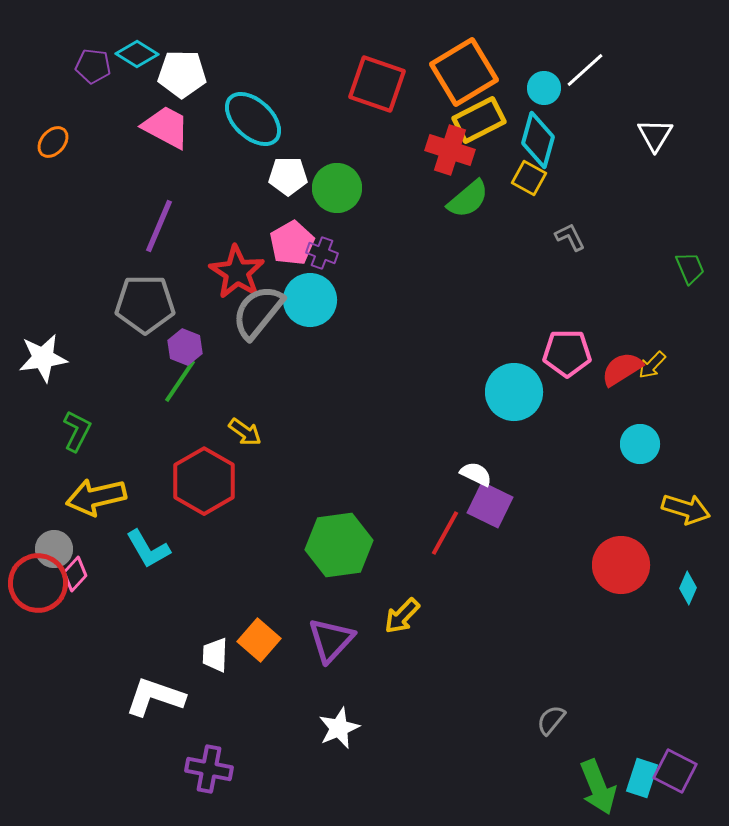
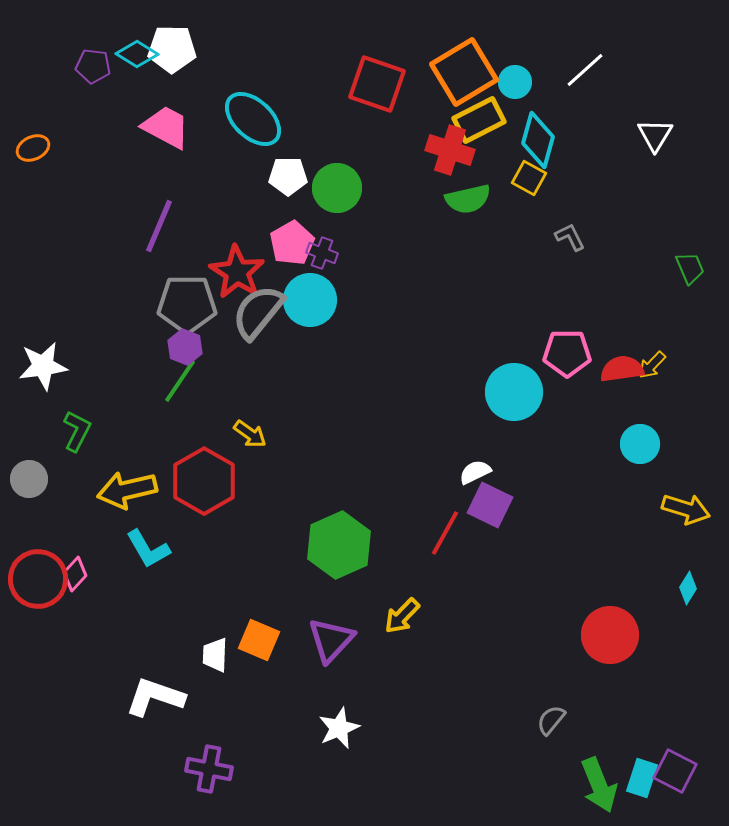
white pentagon at (182, 74): moved 10 px left, 25 px up
cyan circle at (544, 88): moved 29 px left, 6 px up
orange ellipse at (53, 142): moved 20 px left, 6 px down; rotated 24 degrees clockwise
green semicircle at (468, 199): rotated 27 degrees clockwise
gray pentagon at (145, 304): moved 42 px right
white star at (43, 358): moved 8 px down
red semicircle at (622, 369): rotated 24 degrees clockwise
yellow arrow at (245, 432): moved 5 px right, 2 px down
white semicircle at (476, 474): moved 1 px left, 2 px up; rotated 52 degrees counterclockwise
yellow arrow at (96, 497): moved 31 px right, 7 px up
green hexagon at (339, 545): rotated 16 degrees counterclockwise
gray circle at (54, 549): moved 25 px left, 70 px up
red circle at (621, 565): moved 11 px left, 70 px down
red circle at (38, 583): moved 4 px up
cyan diamond at (688, 588): rotated 8 degrees clockwise
orange square at (259, 640): rotated 18 degrees counterclockwise
green arrow at (598, 787): moved 1 px right, 2 px up
